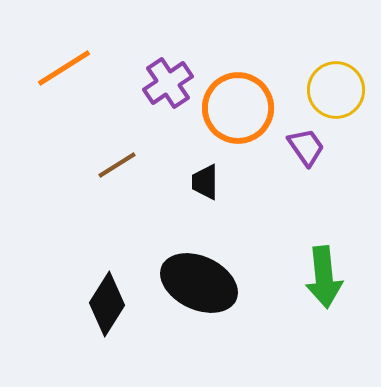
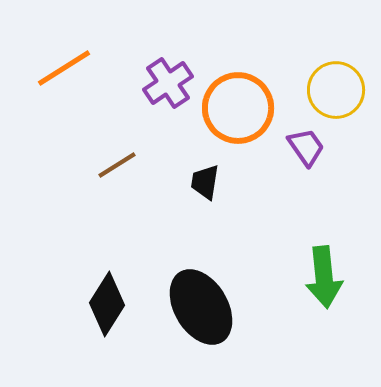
black trapezoid: rotated 9 degrees clockwise
black ellipse: moved 2 px right, 24 px down; rotated 34 degrees clockwise
